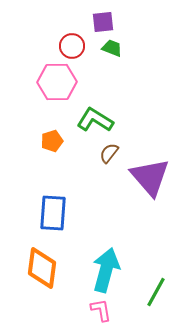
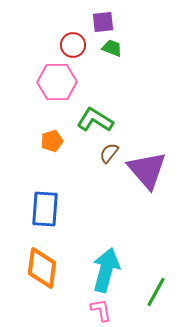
red circle: moved 1 px right, 1 px up
purple triangle: moved 3 px left, 7 px up
blue rectangle: moved 8 px left, 4 px up
